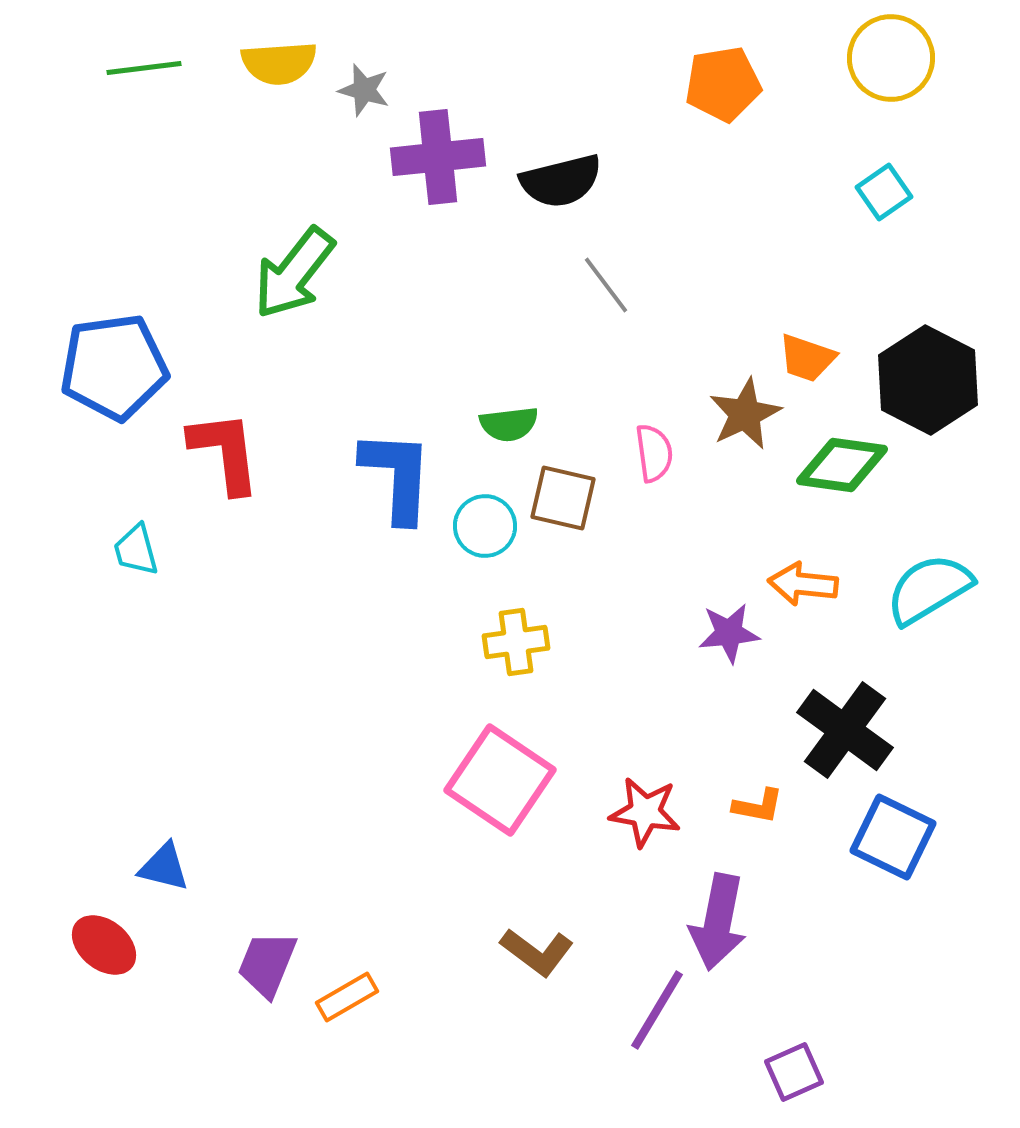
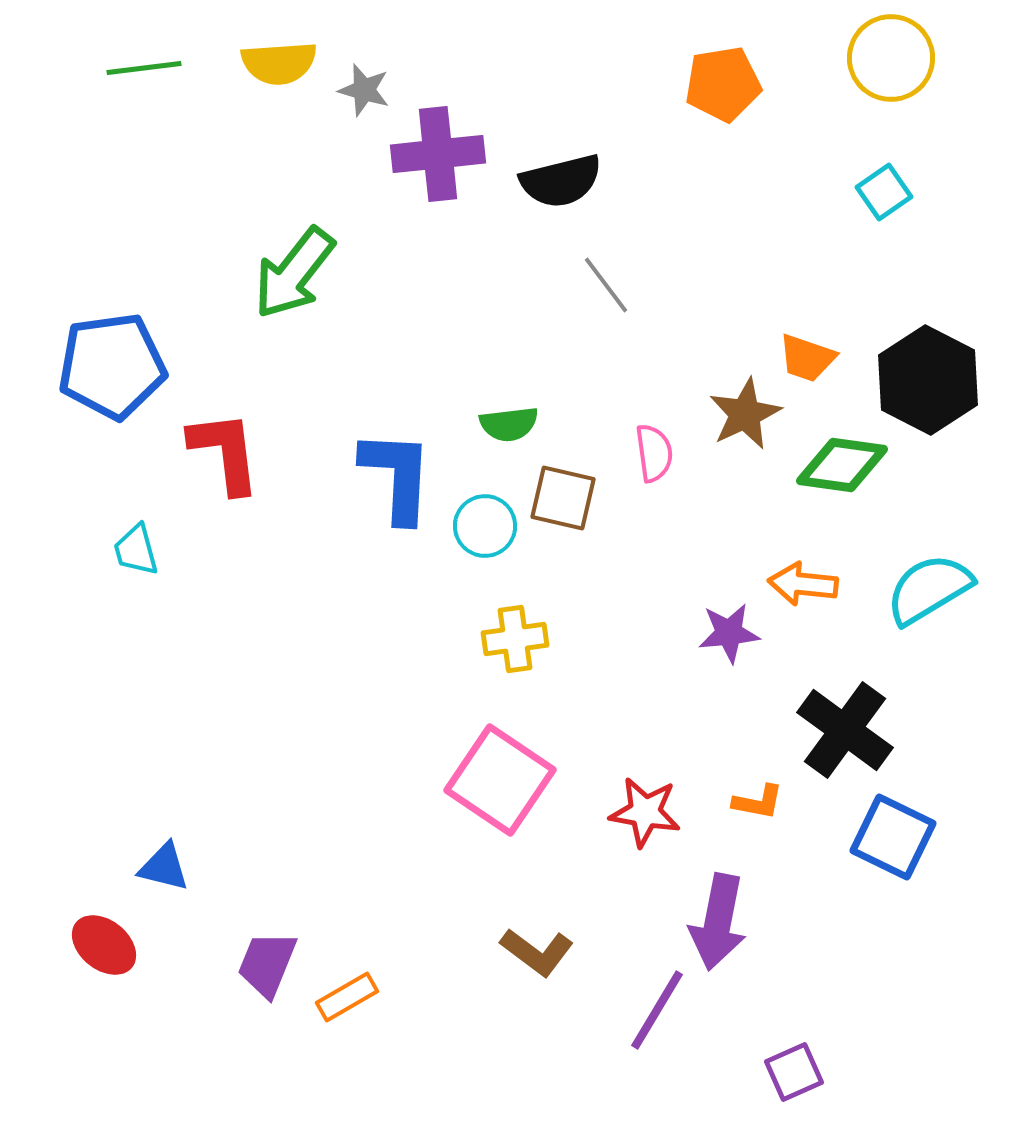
purple cross: moved 3 px up
blue pentagon: moved 2 px left, 1 px up
yellow cross: moved 1 px left, 3 px up
orange L-shape: moved 4 px up
